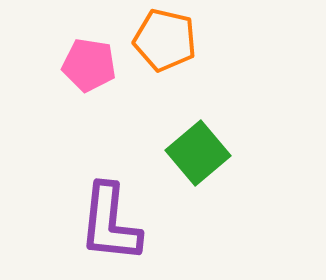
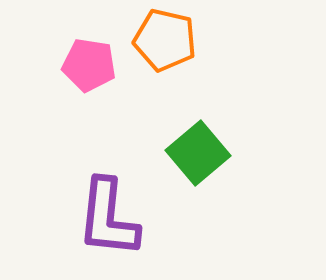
purple L-shape: moved 2 px left, 5 px up
